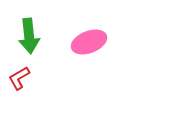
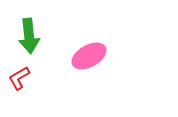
pink ellipse: moved 14 px down; rotated 8 degrees counterclockwise
